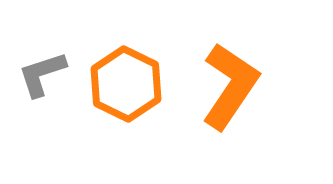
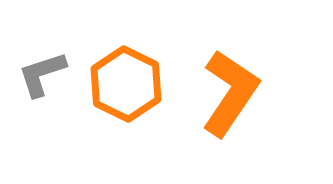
orange L-shape: moved 7 px down
